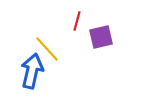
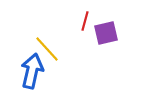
red line: moved 8 px right
purple square: moved 5 px right, 4 px up
